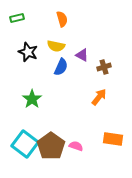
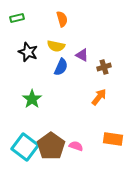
cyan square: moved 3 px down
